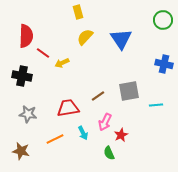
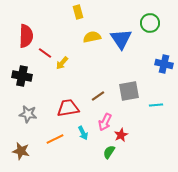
green circle: moved 13 px left, 3 px down
yellow semicircle: moved 7 px right; rotated 36 degrees clockwise
red line: moved 2 px right
yellow arrow: rotated 24 degrees counterclockwise
green semicircle: moved 1 px up; rotated 56 degrees clockwise
